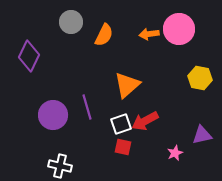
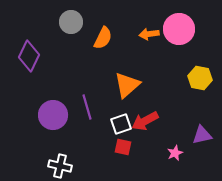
orange semicircle: moved 1 px left, 3 px down
